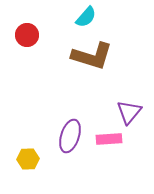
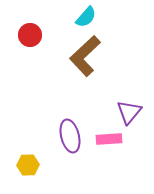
red circle: moved 3 px right
brown L-shape: moved 7 px left; rotated 120 degrees clockwise
purple ellipse: rotated 32 degrees counterclockwise
yellow hexagon: moved 6 px down
